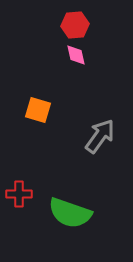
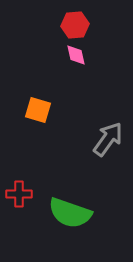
gray arrow: moved 8 px right, 3 px down
